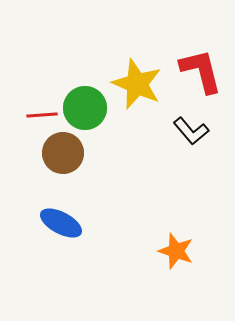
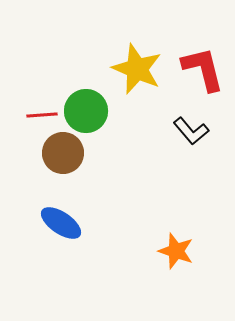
red L-shape: moved 2 px right, 2 px up
yellow star: moved 15 px up
green circle: moved 1 px right, 3 px down
blue ellipse: rotated 6 degrees clockwise
